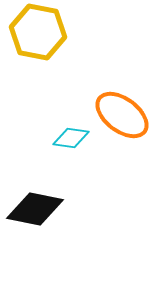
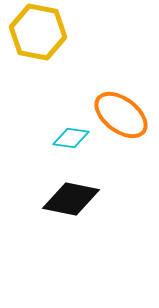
orange ellipse: moved 1 px left
black diamond: moved 36 px right, 10 px up
